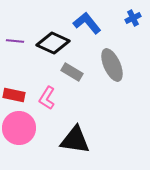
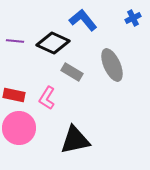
blue L-shape: moved 4 px left, 3 px up
black triangle: rotated 20 degrees counterclockwise
